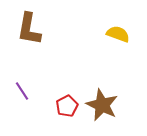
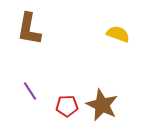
purple line: moved 8 px right
red pentagon: rotated 25 degrees clockwise
